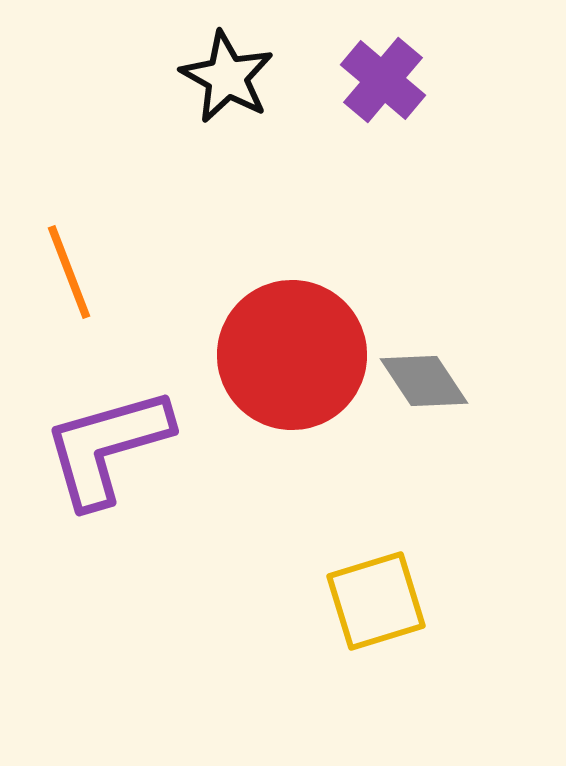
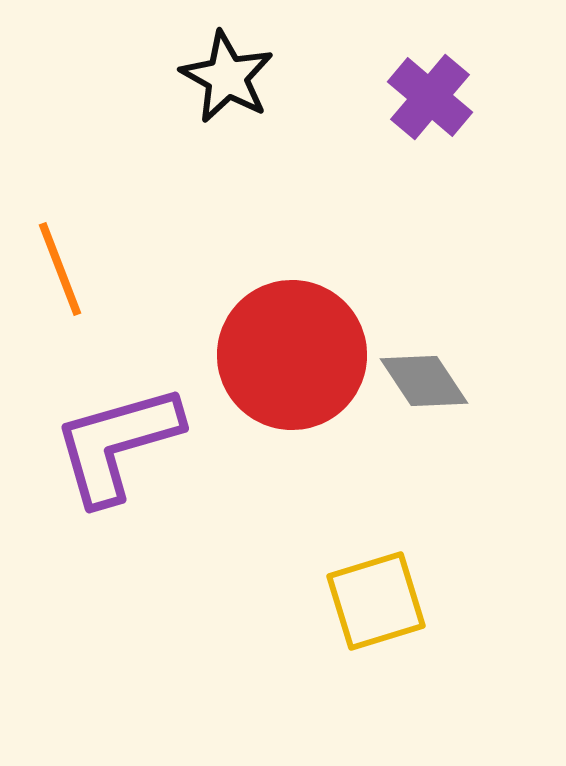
purple cross: moved 47 px right, 17 px down
orange line: moved 9 px left, 3 px up
purple L-shape: moved 10 px right, 3 px up
